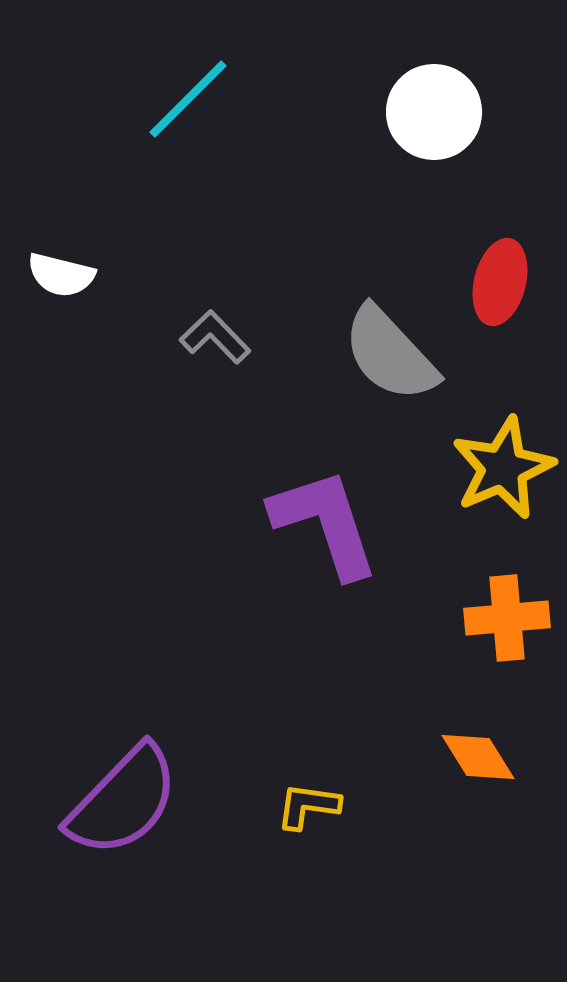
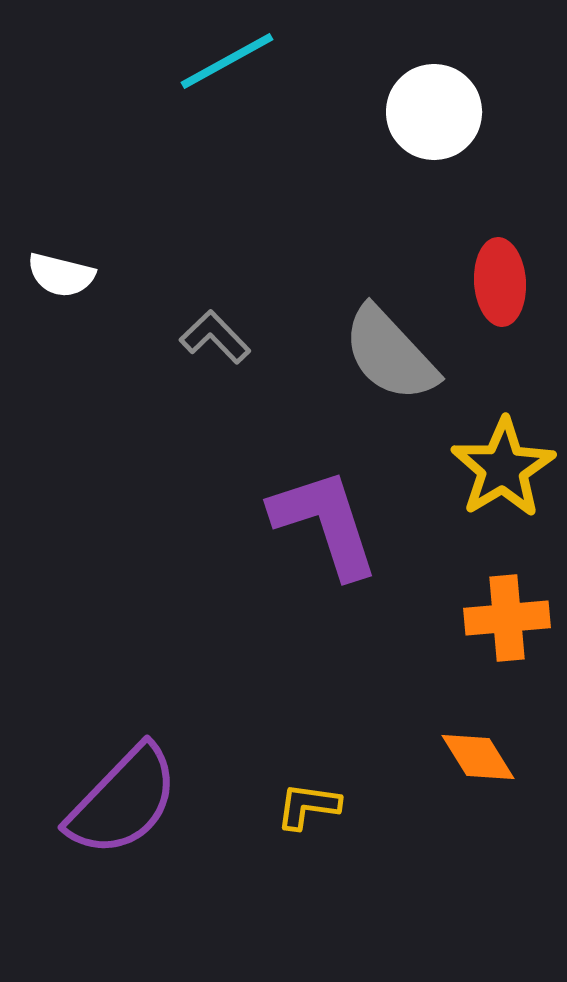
cyan line: moved 39 px right, 38 px up; rotated 16 degrees clockwise
red ellipse: rotated 18 degrees counterclockwise
yellow star: rotated 8 degrees counterclockwise
